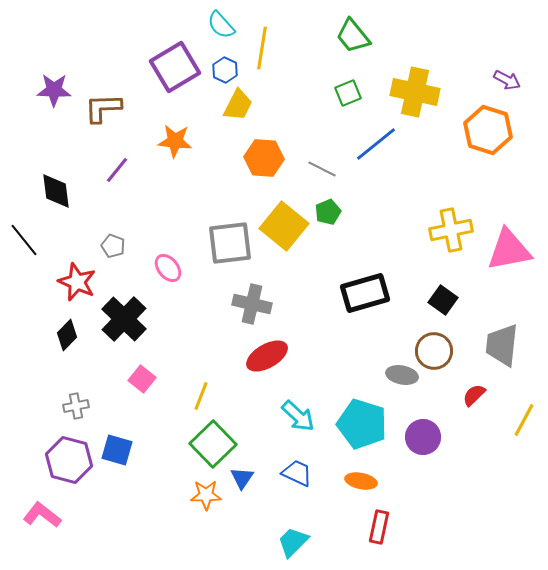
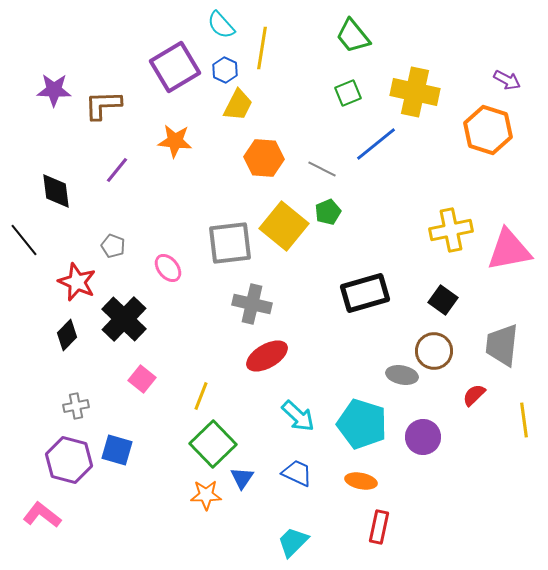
brown L-shape at (103, 108): moved 3 px up
yellow line at (524, 420): rotated 36 degrees counterclockwise
